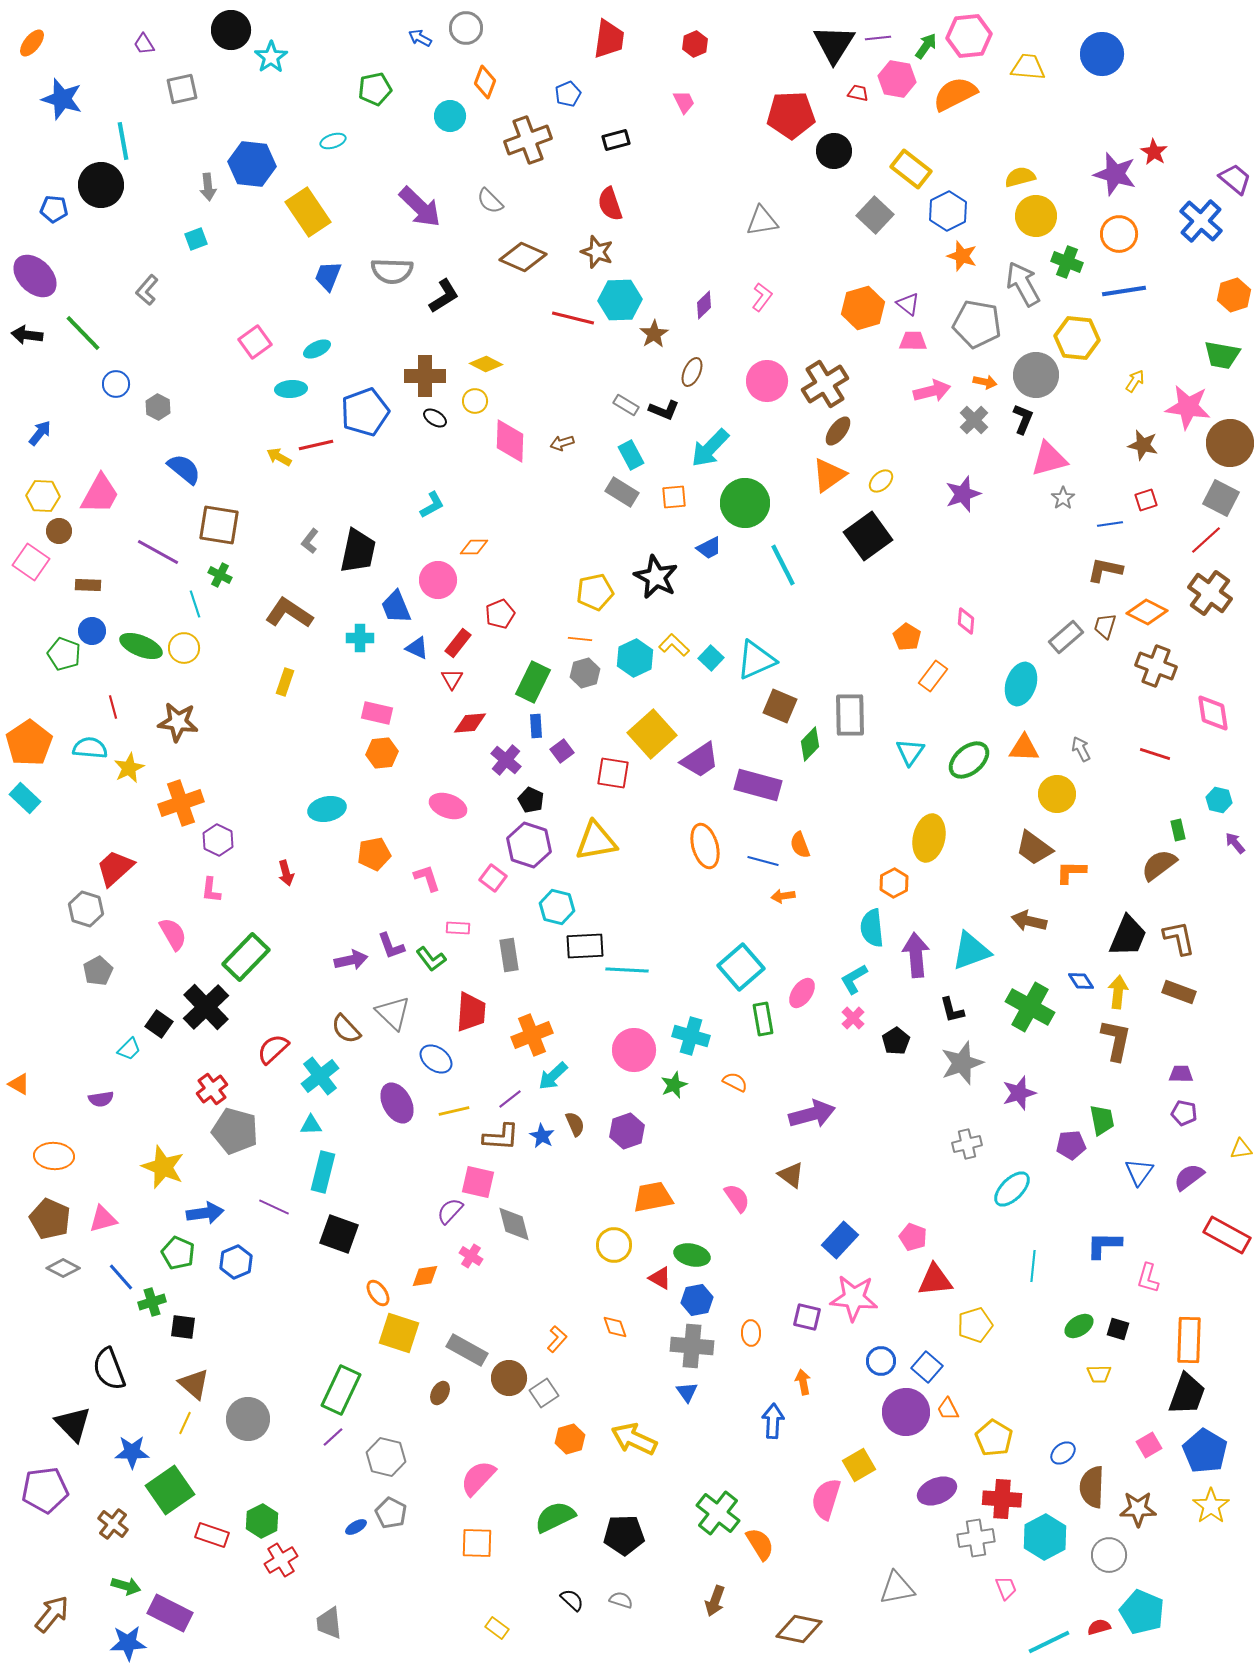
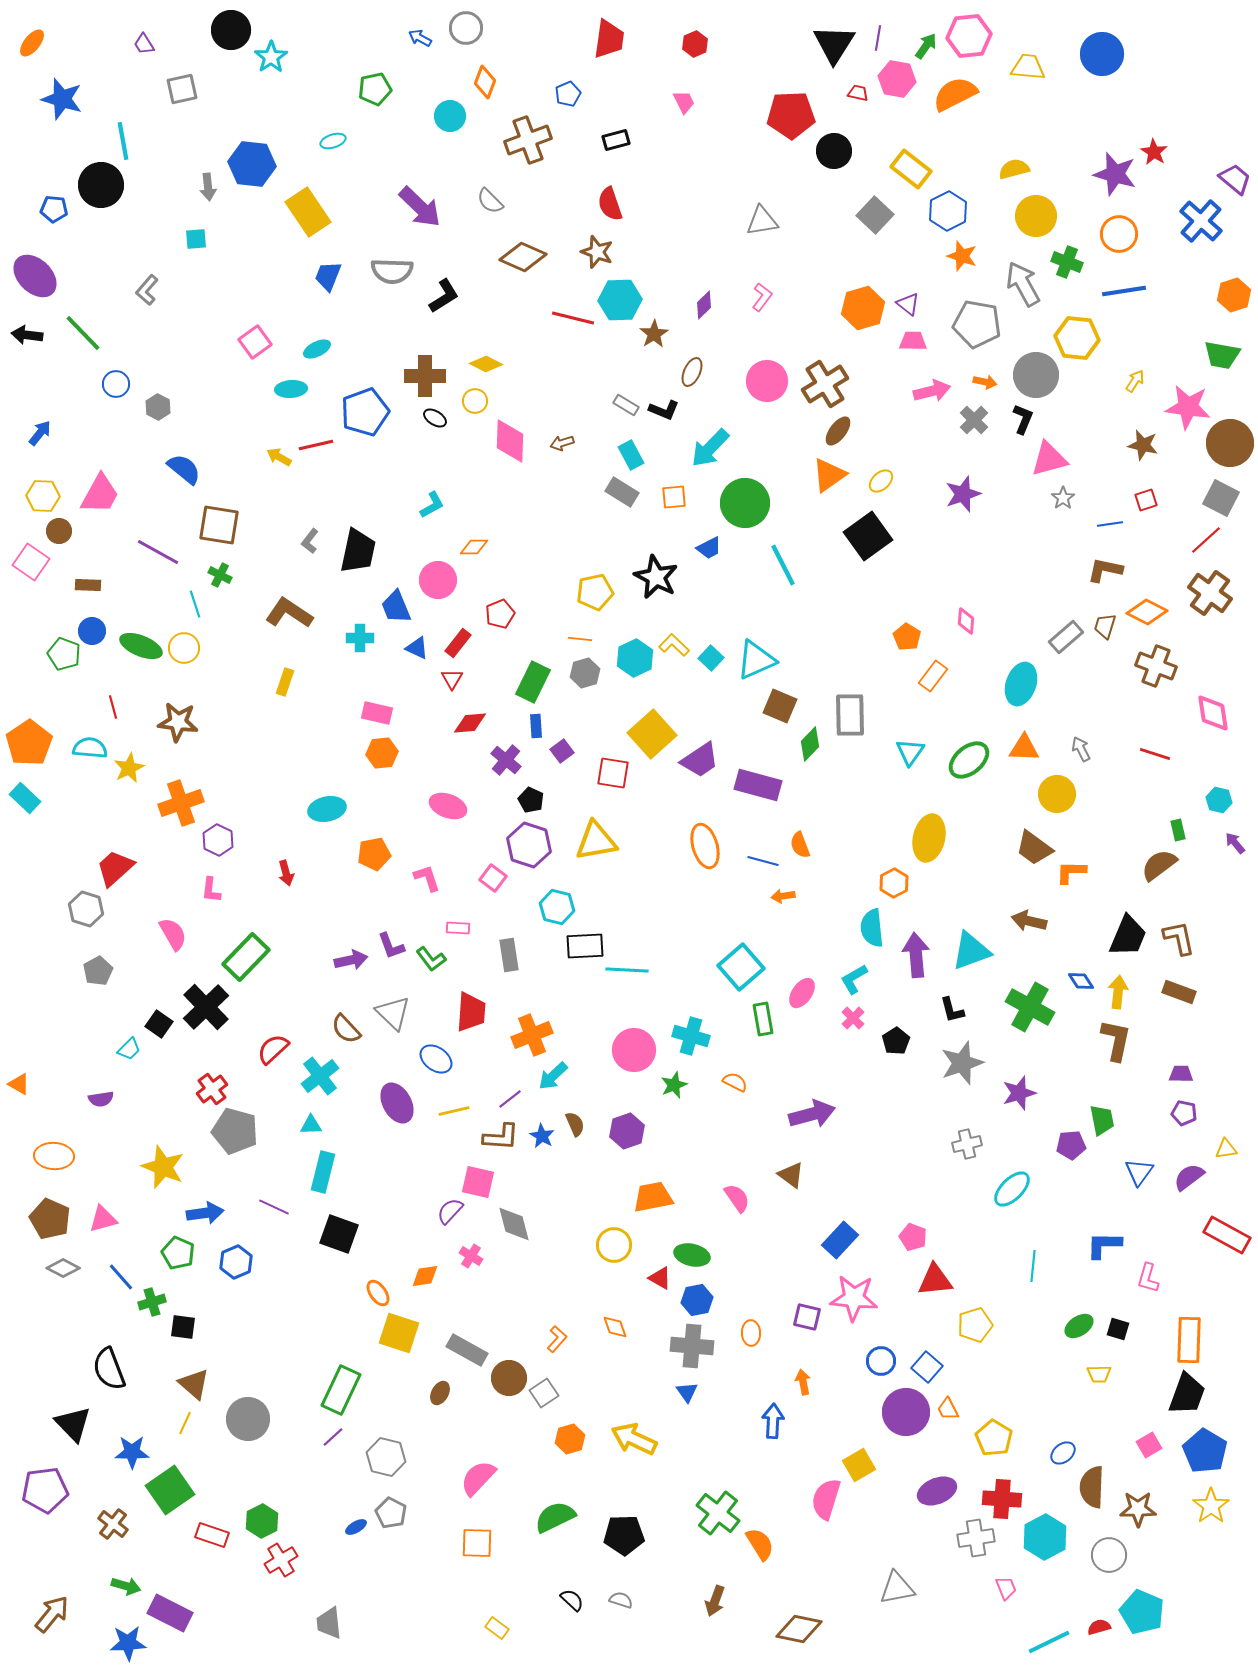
purple line at (878, 38): rotated 75 degrees counterclockwise
yellow semicircle at (1020, 177): moved 6 px left, 8 px up
cyan square at (196, 239): rotated 15 degrees clockwise
yellow triangle at (1241, 1149): moved 15 px left
